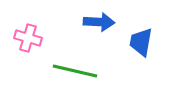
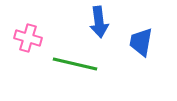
blue arrow: rotated 80 degrees clockwise
green line: moved 7 px up
